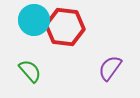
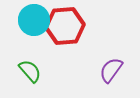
red hexagon: moved 1 px up; rotated 12 degrees counterclockwise
purple semicircle: moved 1 px right, 2 px down
